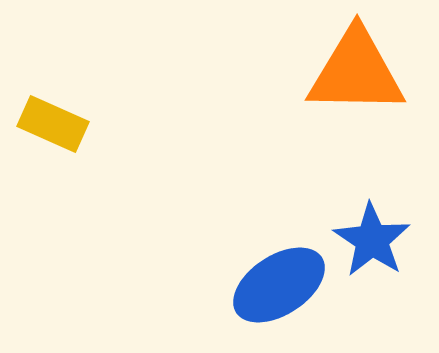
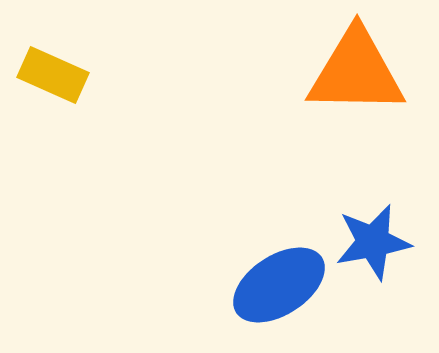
yellow rectangle: moved 49 px up
blue star: moved 1 px right, 2 px down; rotated 28 degrees clockwise
